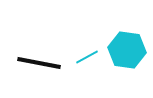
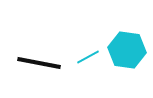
cyan line: moved 1 px right
